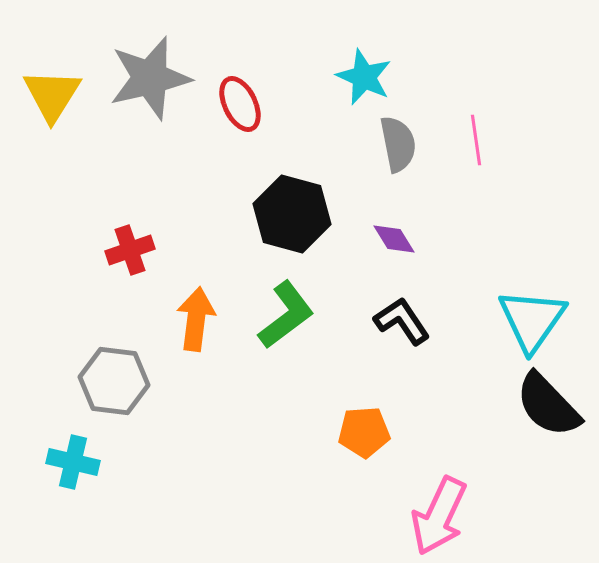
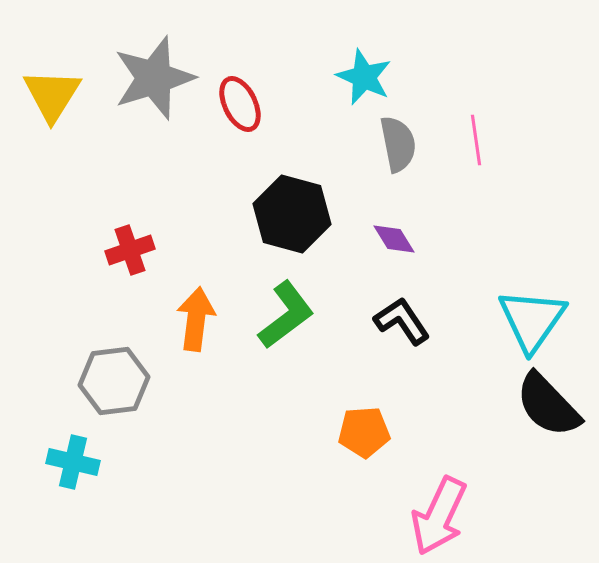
gray star: moved 4 px right; rotated 4 degrees counterclockwise
gray hexagon: rotated 14 degrees counterclockwise
